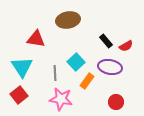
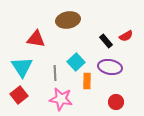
red semicircle: moved 10 px up
orange rectangle: rotated 35 degrees counterclockwise
